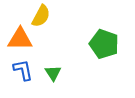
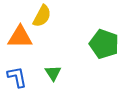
yellow semicircle: moved 1 px right
orange triangle: moved 2 px up
blue L-shape: moved 6 px left, 7 px down
